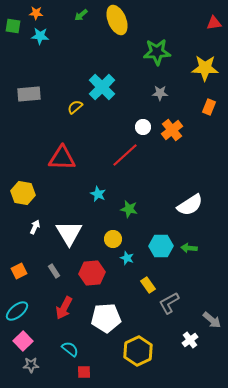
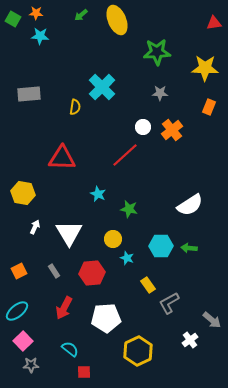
green square at (13, 26): moved 7 px up; rotated 21 degrees clockwise
yellow semicircle at (75, 107): rotated 140 degrees clockwise
